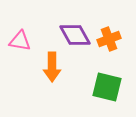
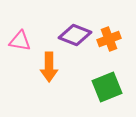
purple diamond: rotated 40 degrees counterclockwise
orange arrow: moved 3 px left
green square: rotated 36 degrees counterclockwise
